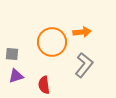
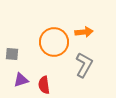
orange arrow: moved 2 px right
orange circle: moved 2 px right
gray L-shape: rotated 10 degrees counterclockwise
purple triangle: moved 5 px right, 4 px down
